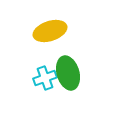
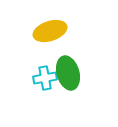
cyan cross: rotated 10 degrees clockwise
